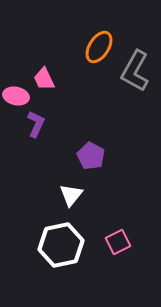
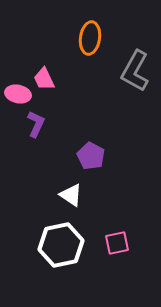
orange ellipse: moved 9 px left, 9 px up; rotated 24 degrees counterclockwise
pink ellipse: moved 2 px right, 2 px up
white triangle: rotated 35 degrees counterclockwise
pink square: moved 1 px left, 1 px down; rotated 15 degrees clockwise
